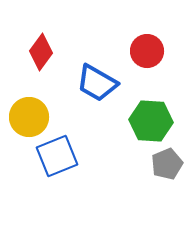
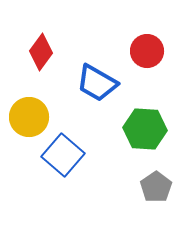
green hexagon: moved 6 px left, 8 px down
blue square: moved 6 px right, 1 px up; rotated 27 degrees counterclockwise
gray pentagon: moved 11 px left, 23 px down; rotated 12 degrees counterclockwise
